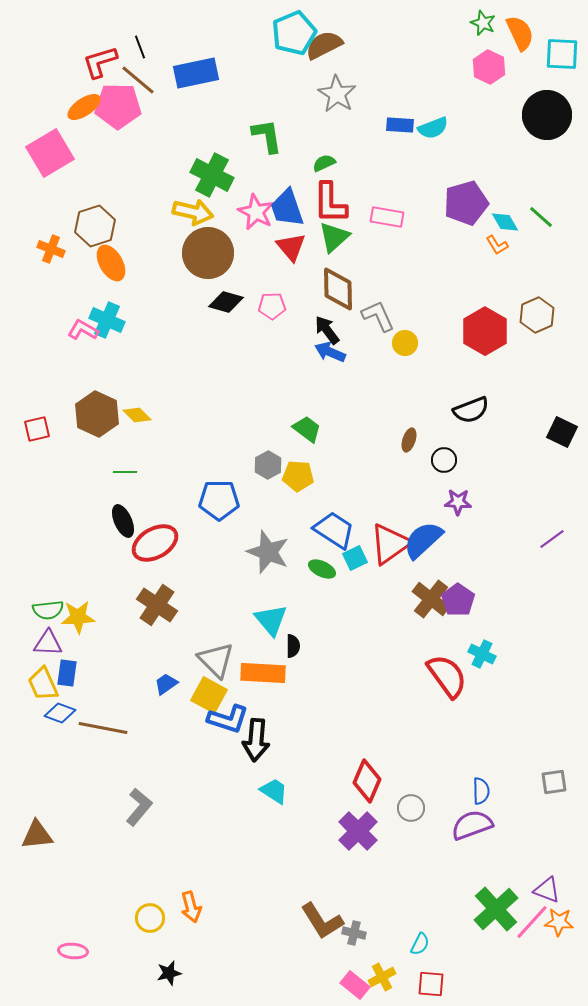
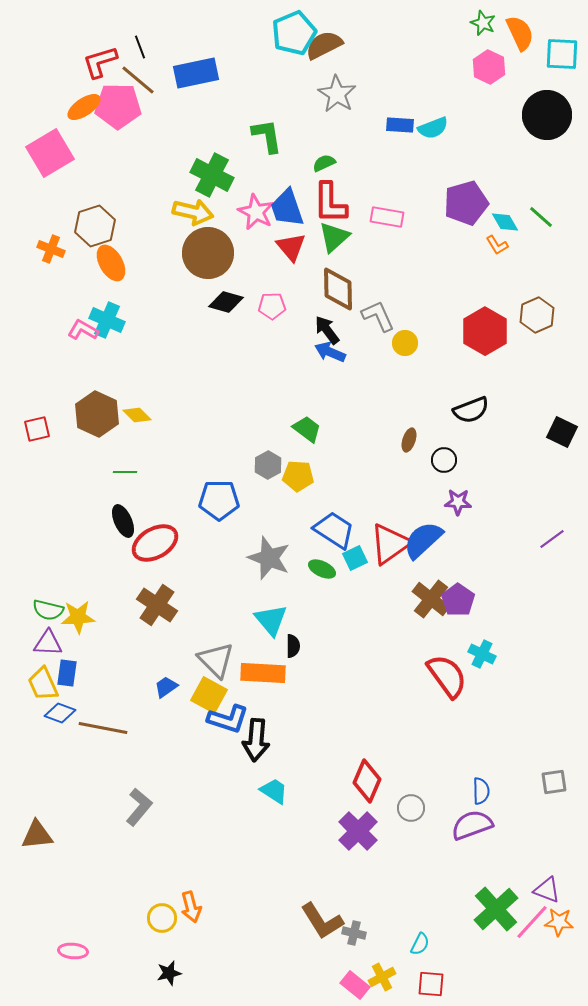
gray star at (268, 552): moved 1 px right, 6 px down
green semicircle at (48, 610): rotated 20 degrees clockwise
blue trapezoid at (166, 684): moved 3 px down
yellow circle at (150, 918): moved 12 px right
